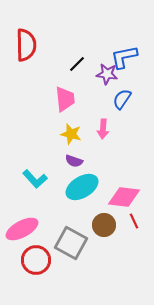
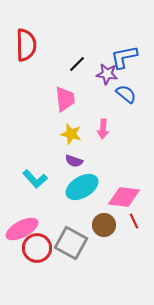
blue semicircle: moved 4 px right, 5 px up; rotated 95 degrees clockwise
red circle: moved 1 px right, 12 px up
